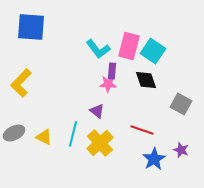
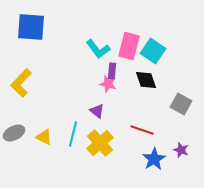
pink star: rotated 12 degrees clockwise
